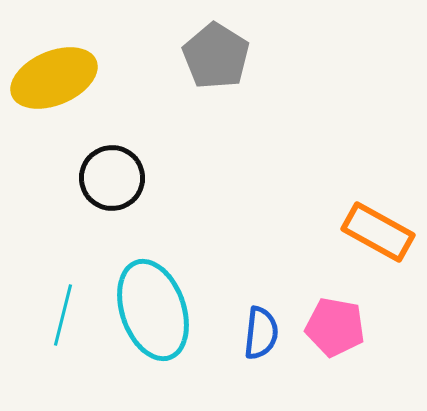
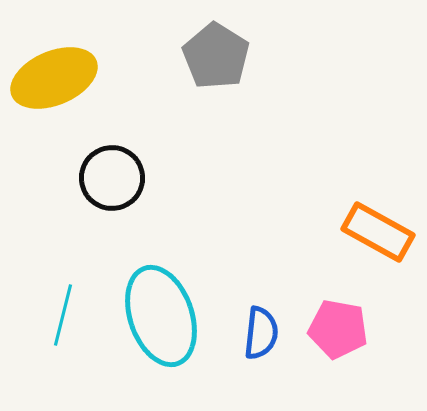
cyan ellipse: moved 8 px right, 6 px down
pink pentagon: moved 3 px right, 2 px down
